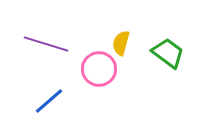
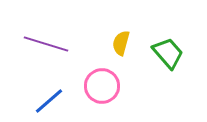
green trapezoid: rotated 12 degrees clockwise
pink circle: moved 3 px right, 17 px down
